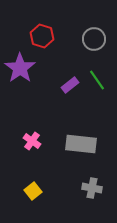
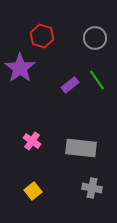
gray circle: moved 1 px right, 1 px up
gray rectangle: moved 4 px down
